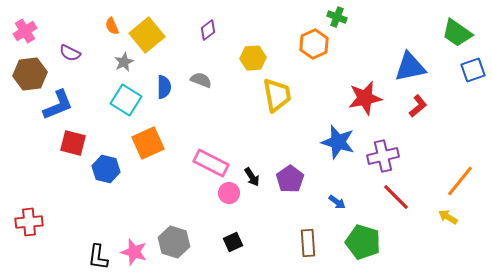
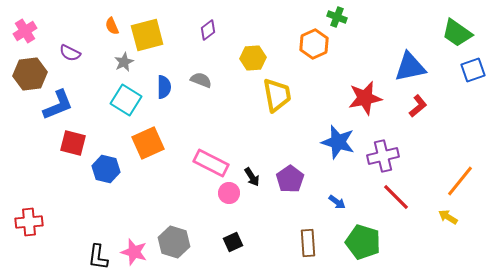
yellow square: rotated 24 degrees clockwise
